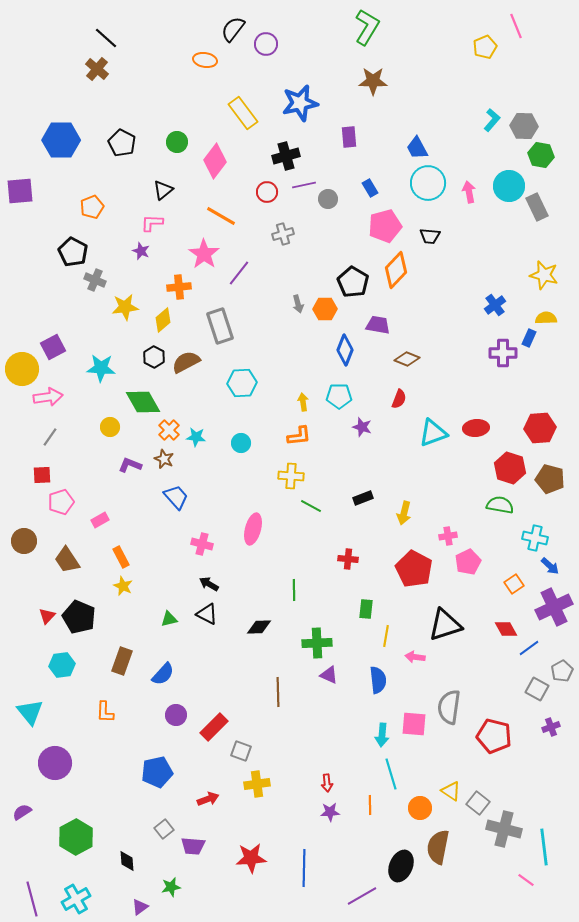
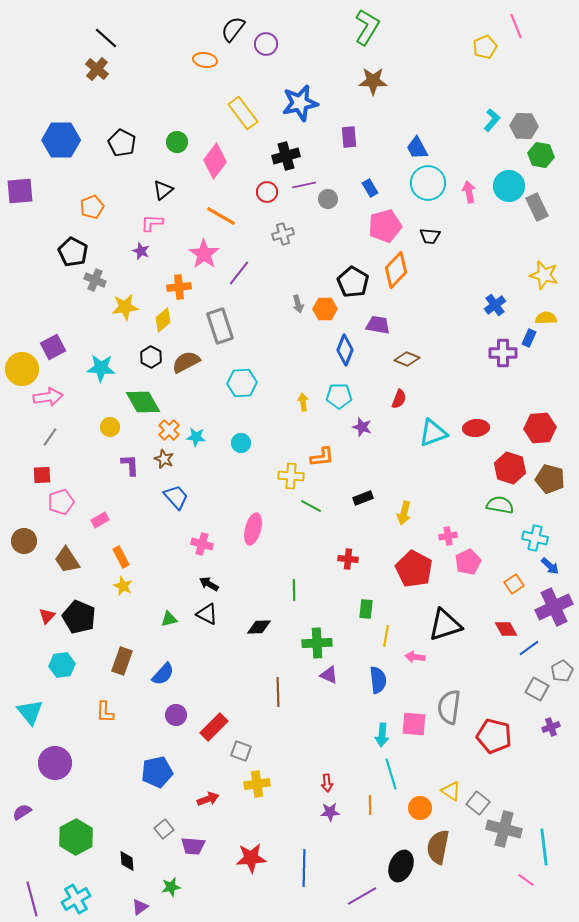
black hexagon at (154, 357): moved 3 px left
orange L-shape at (299, 436): moved 23 px right, 21 px down
purple L-shape at (130, 465): rotated 65 degrees clockwise
